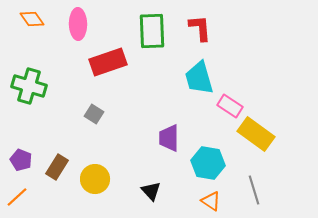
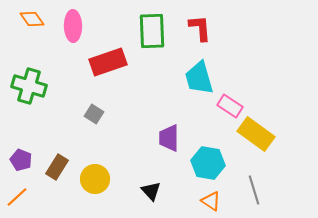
pink ellipse: moved 5 px left, 2 px down
